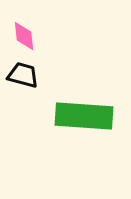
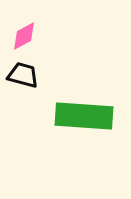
pink diamond: rotated 68 degrees clockwise
